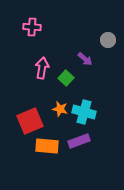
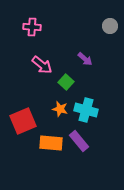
gray circle: moved 2 px right, 14 px up
pink arrow: moved 3 px up; rotated 120 degrees clockwise
green square: moved 4 px down
cyan cross: moved 2 px right, 2 px up
red square: moved 7 px left
purple rectangle: rotated 70 degrees clockwise
orange rectangle: moved 4 px right, 3 px up
